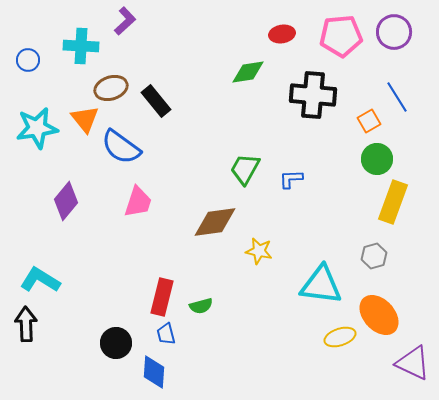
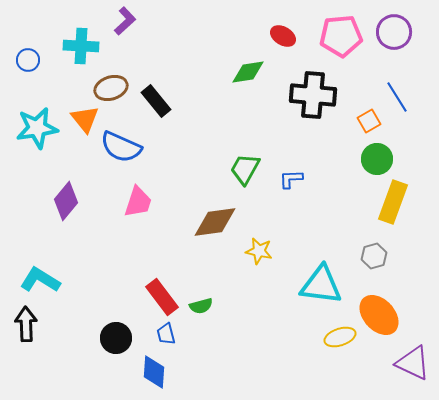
red ellipse: moved 1 px right, 2 px down; rotated 40 degrees clockwise
blue semicircle: rotated 12 degrees counterclockwise
red rectangle: rotated 51 degrees counterclockwise
black circle: moved 5 px up
